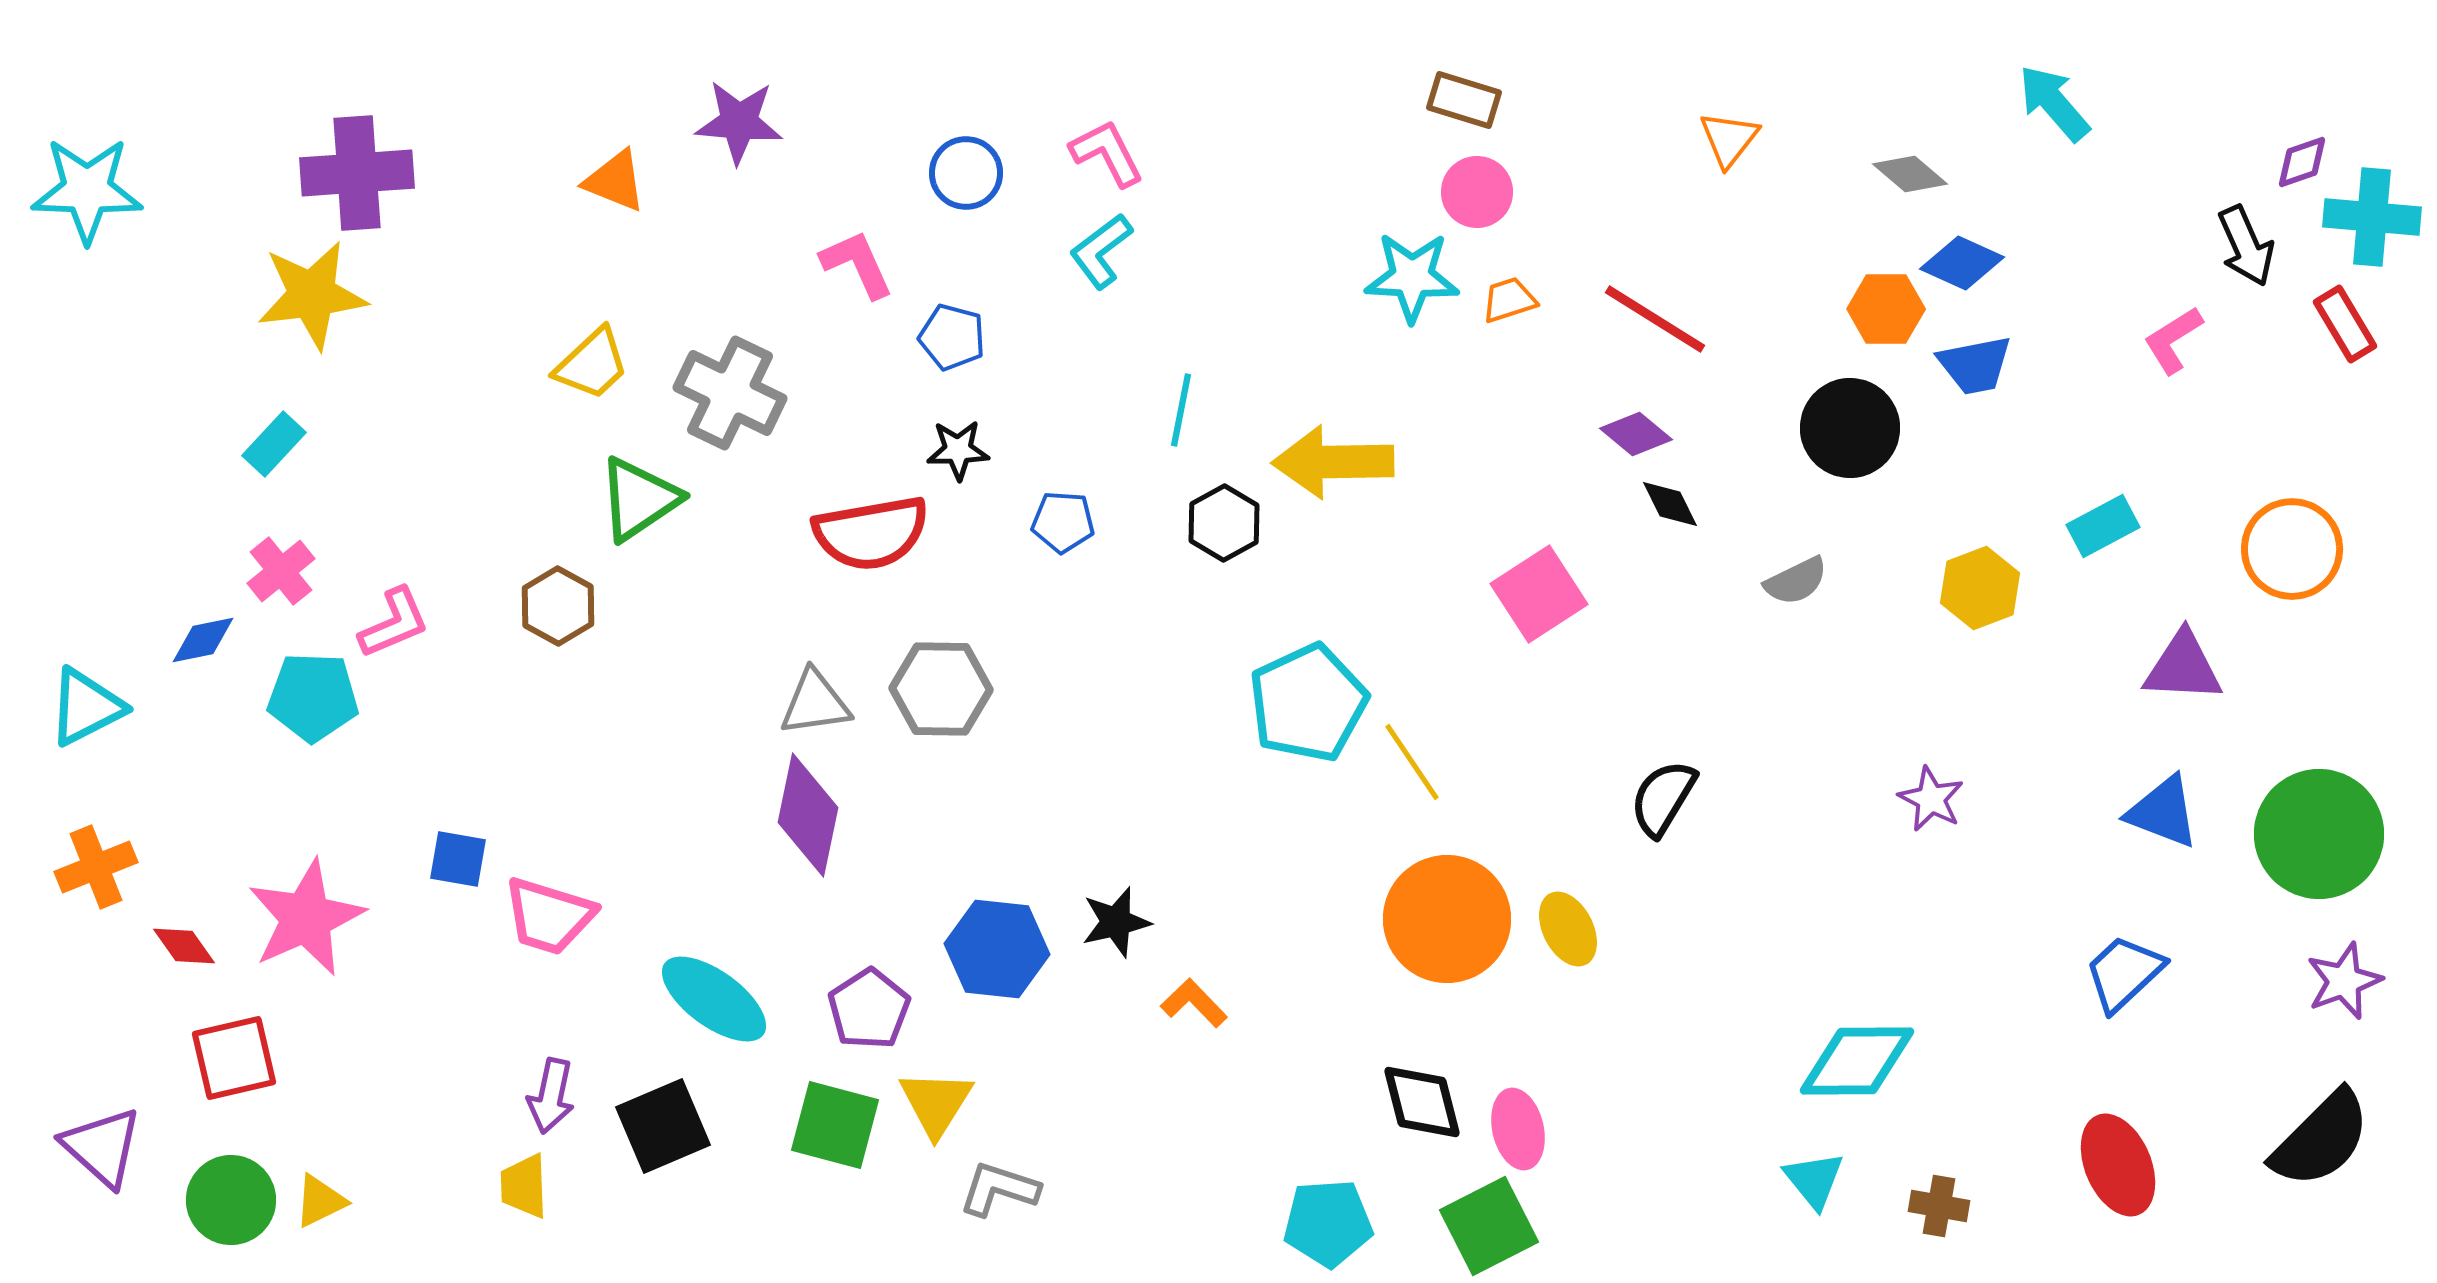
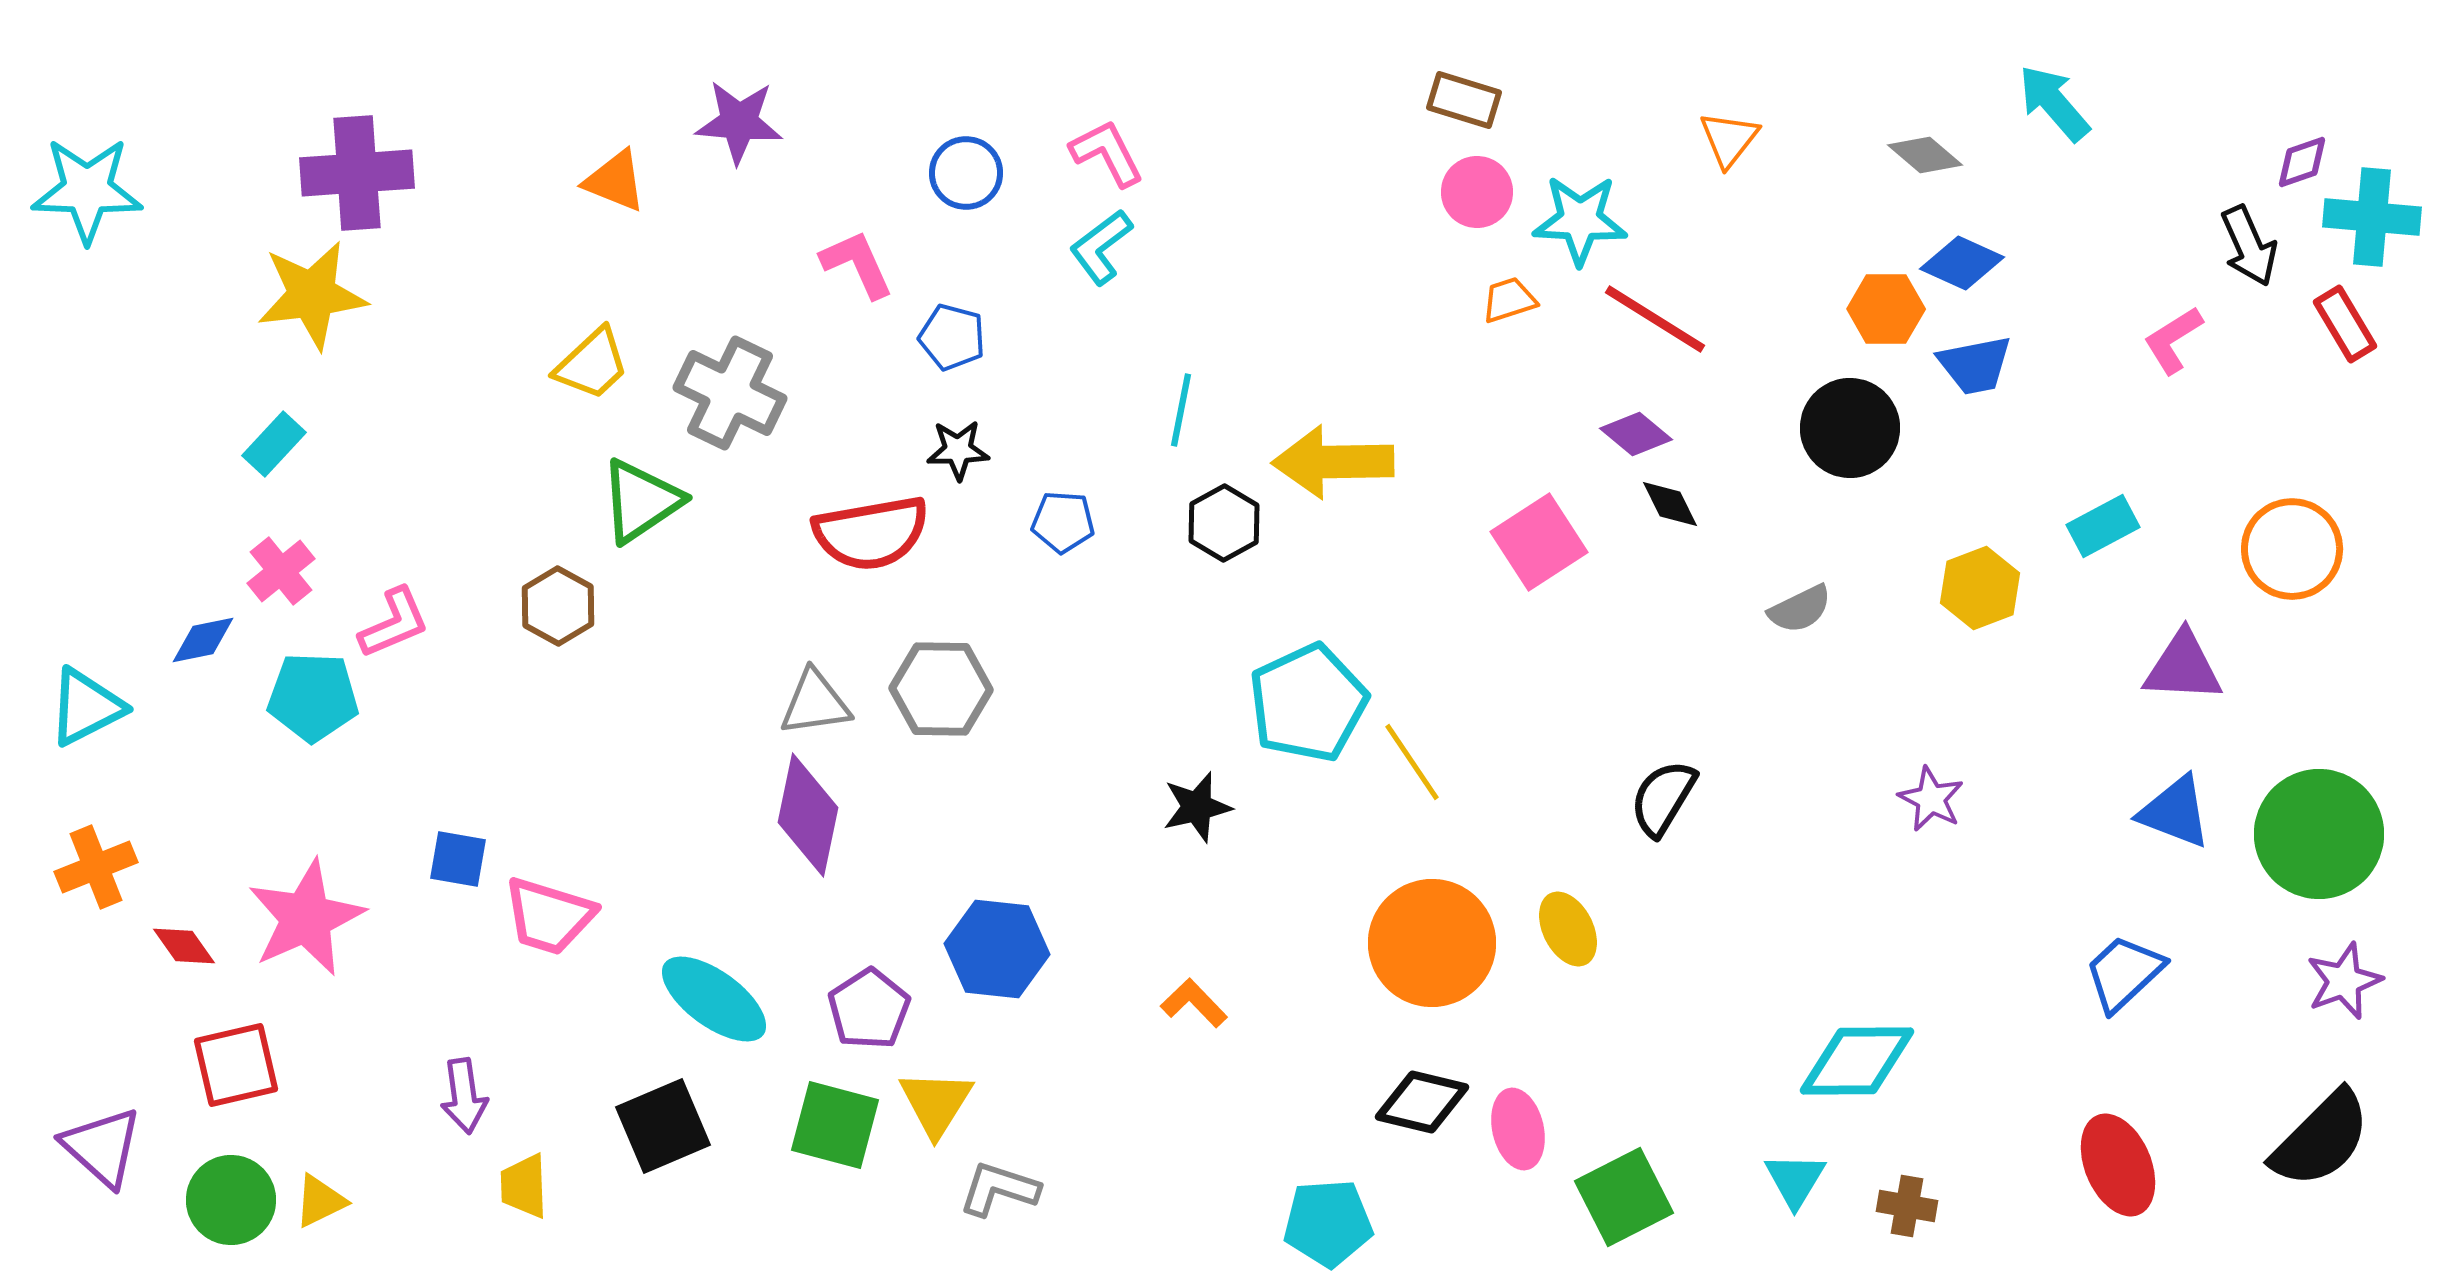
gray diamond at (1910, 174): moved 15 px right, 19 px up
black arrow at (2246, 246): moved 3 px right
cyan L-shape at (1101, 251): moved 4 px up
cyan star at (1412, 277): moved 168 px right, 57 px up
green triangle at (639, 499): moved 2 px right, 2 px down
gray semicircle at (1796, 581): moved 4 px right, 28 px down
pink square at (1539, 594): moved 52 px up
blue triangle at (2163, 812): moved 12 px right
orange circle at (1447, 919): moved 15 px left, 24 px down
black star at (1116, 922): moved 81 px right, 115 px up
red square at (234, 1058): moved 2 px right, 7 px down
purple arrow at (551, 1096): moved 87 px left; rotated 20 degrees counterclockwise
black diamond at (1422, 1102): rotated 62 degrees counterclockwise
cyan triangle at (1814, 1180): moved 19 px left; rotated 10 degrees clockwise
brown cross at (1939, 1206): moved 32 px left
green square at (1489, 1226): moved 135 px right, 29 px up
